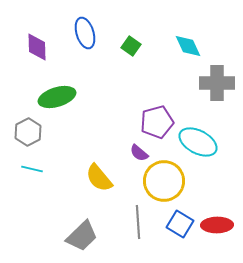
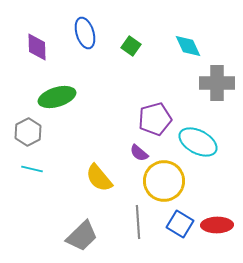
purple pentagon: moved 2 px left, 3 px up
